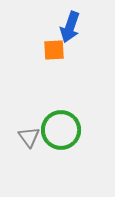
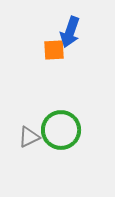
blue arrow: moved 5 px down
gray triangle: rotated 40 degrees clockwise
